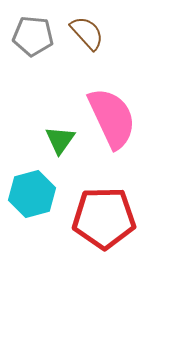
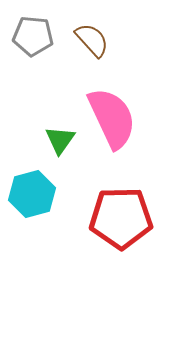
brown semicircle: moved 5 px right, 7 px down
red pentagon: moved 17 px right
